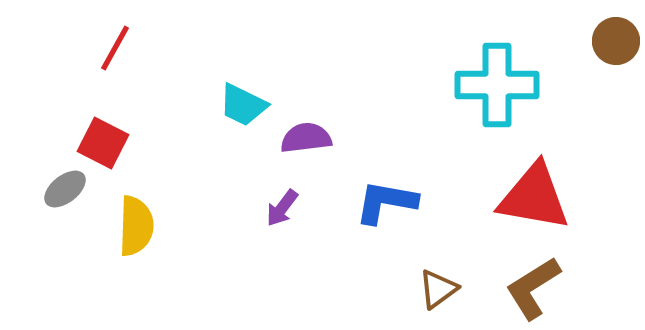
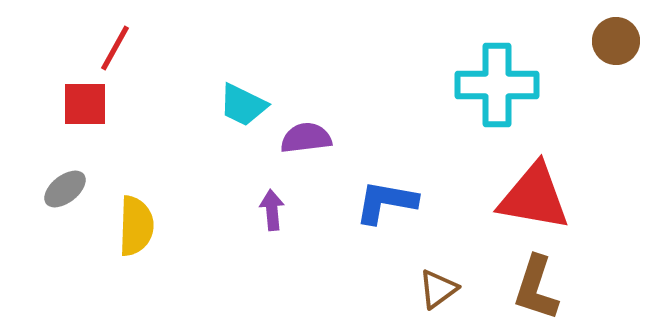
red square: moved 18 px left, 39 px up; rotated 27 degrees counterclockwise
purple arrow: moved 10 px left, 2 px down; rotated 138 degrees clockwise
brown L-shape: moved 3 px right; rotated 40 degrees counterclockwise
